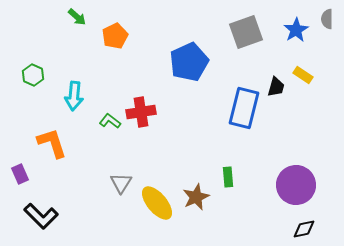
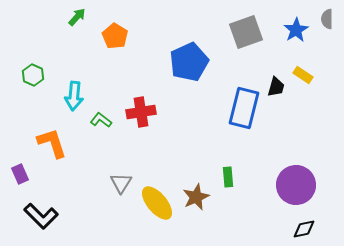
green arrow: rotated 90 degrees counterclockwise
orange pentagon: rotated 15 degrees counterclockwise
green L-shape: moved 9 px left, 1 px up
